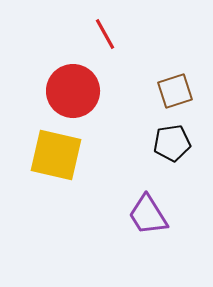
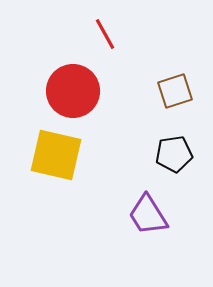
black pentagon: moved 2 px right, 11 px down
